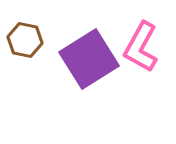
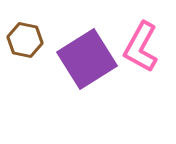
purple square: moved 2 px left
